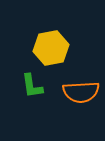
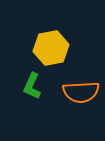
green L-shape: rotated 32 degrees clockwise
